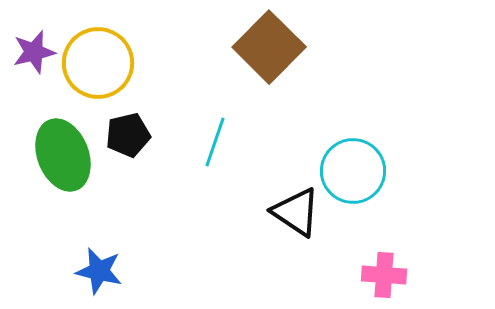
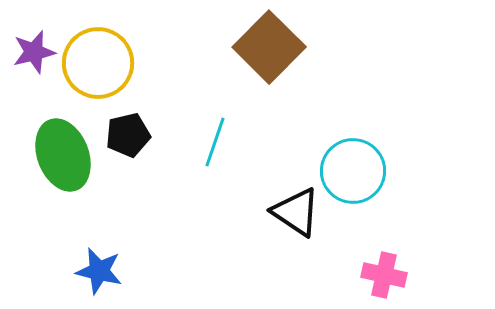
pink cross: rotated 9 degrees clockwise
